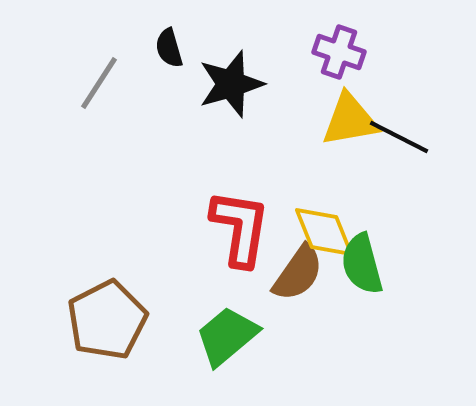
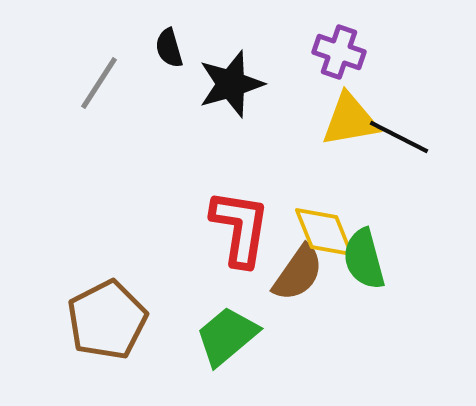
green semicircle: moved 2 px right, 5 px up
